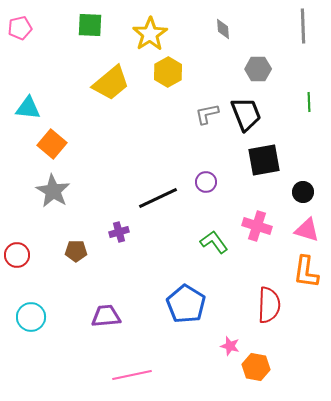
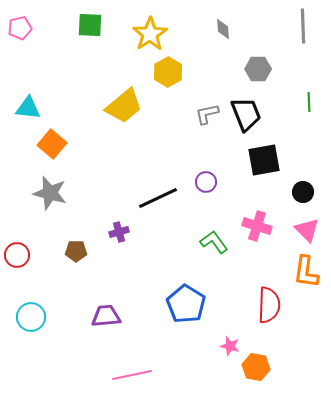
yellow trapezoid: moved 13 px right, 23 px down
gray star: moved 3 px left, 2 px down; rotated 16 degrees counterclockwise
pink triangle: rotated 28 degrees clockwise
